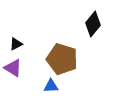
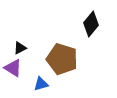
black diamond: moved 2 px left
black triangle: moved 4 px right, 4 px down
blue triangle: moved 10 px left, 2 px up; rotated 14 degrees counterclockwise
